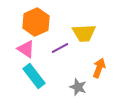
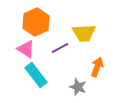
orange arrow: moved 2 px left, 1 px up
cyan rectangle: moved 2 px right, 1 px up
